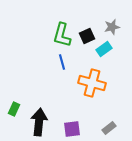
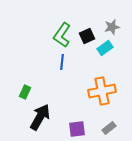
green L-shape: rotated 20 degrees clockwise
cyan rectangle: moved 1 px right, 1 px up
blue line: rotated 21 degrees clockwise
orange cross: moved 10 px right, 8 px down; rotated 28 degrees counterclockwise
green rectangle: moved 11 px right, 17 px up
black arrow: moved 1 px right, 5 px up; rotated 24 degrees clockwise
purple square: moved 5 px right
